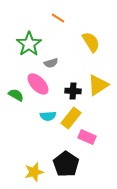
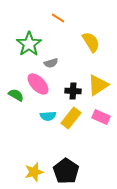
pink rectangle: moved 14 px right, 20 px up
black pentagon: moved 7 px down
